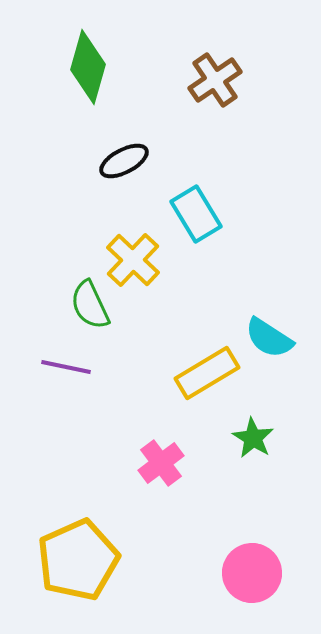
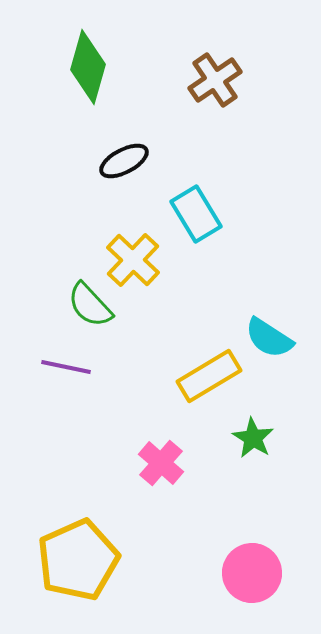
green semicircle: rotated 18 degrees counterclockwise
yellow rectangle: moved 2 px right, 3 px down
pink cross: rotated 12 degrees counterclockwise
